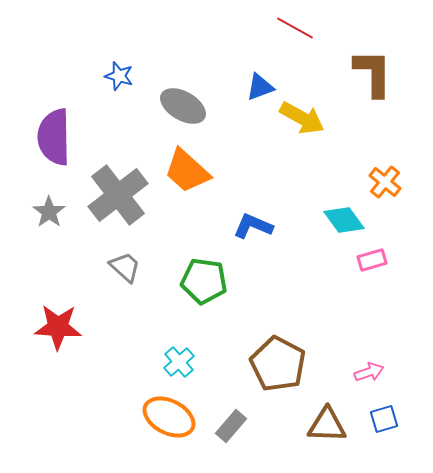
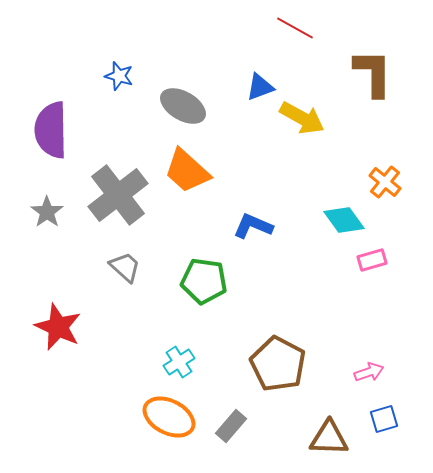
purple semicircle: moved 3 px left, 7 px up
gray star: moved 2 px left
red star: rotated 21 degrees clockwise
cyan cross: rotated 8 degrees clockwise
brown triangle: moved 2 px right, 13 px down
